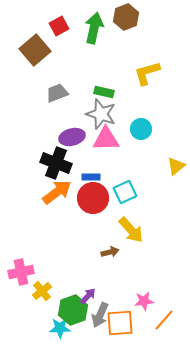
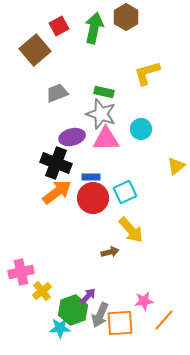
brown hexagon: rotated 10 degrees counterclockwise
